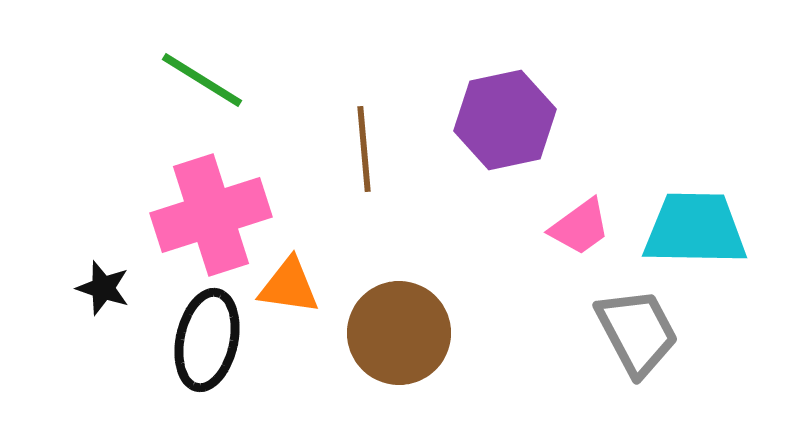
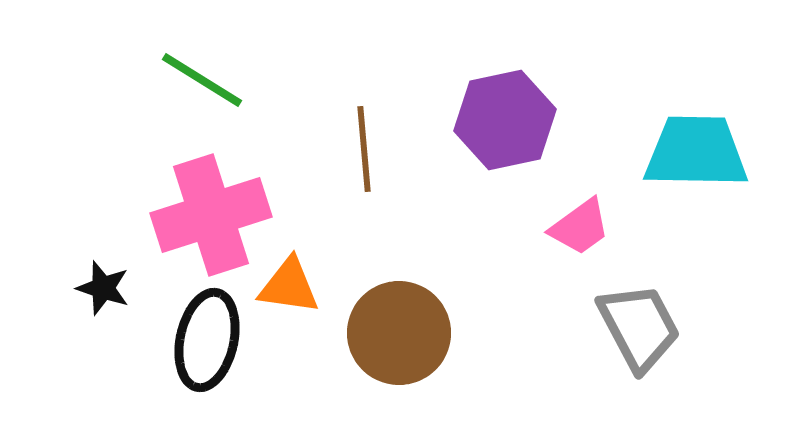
cyan trapezoid: moved 1 px right, 77 px up
gray trapezoid: moved 2 px right, 5 px up
